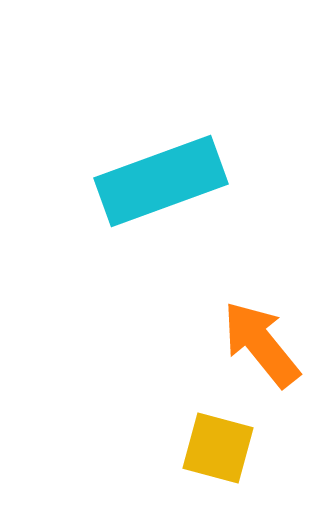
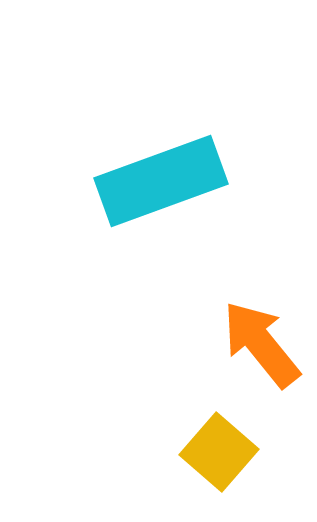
yellow square: moved 1 px right, 4 px down; rotated 26 degrees clockwise
